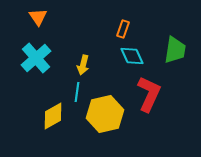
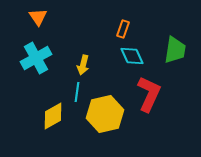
cyan cross: rotated 12 degrees clockwise
